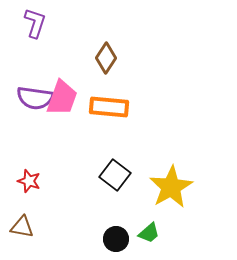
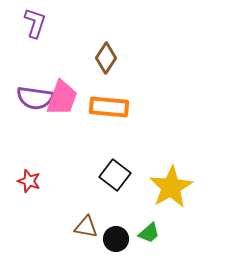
brown triangle: moved 64 px right
